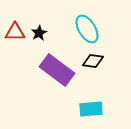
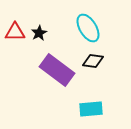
cyan ellipse: moved 1 px right, 1 px up
